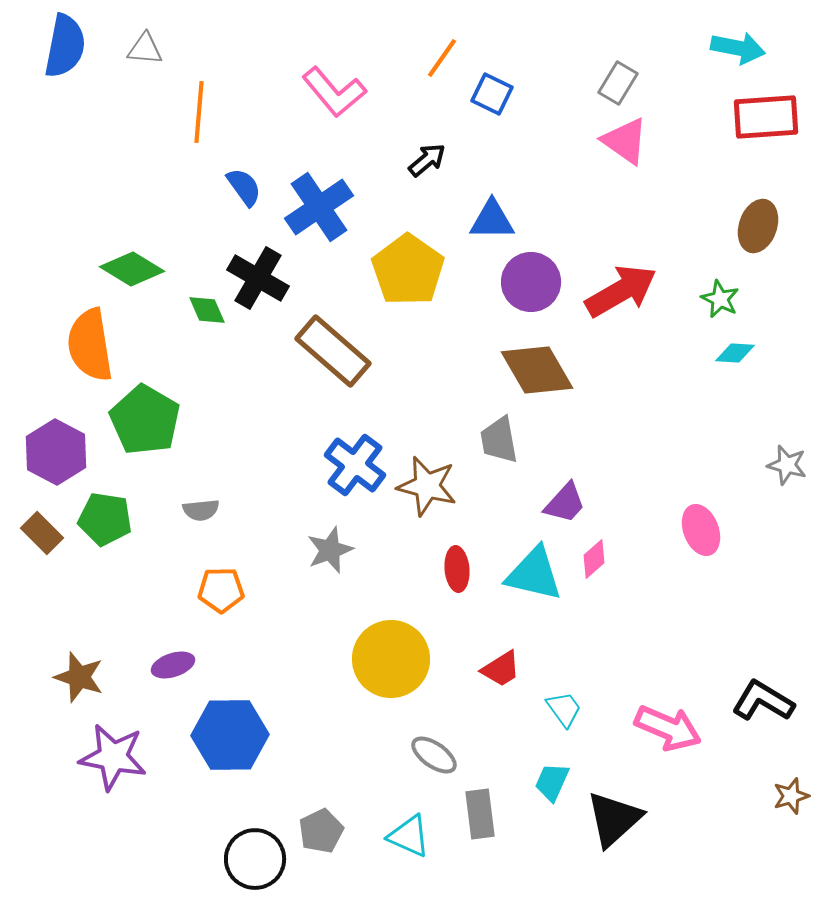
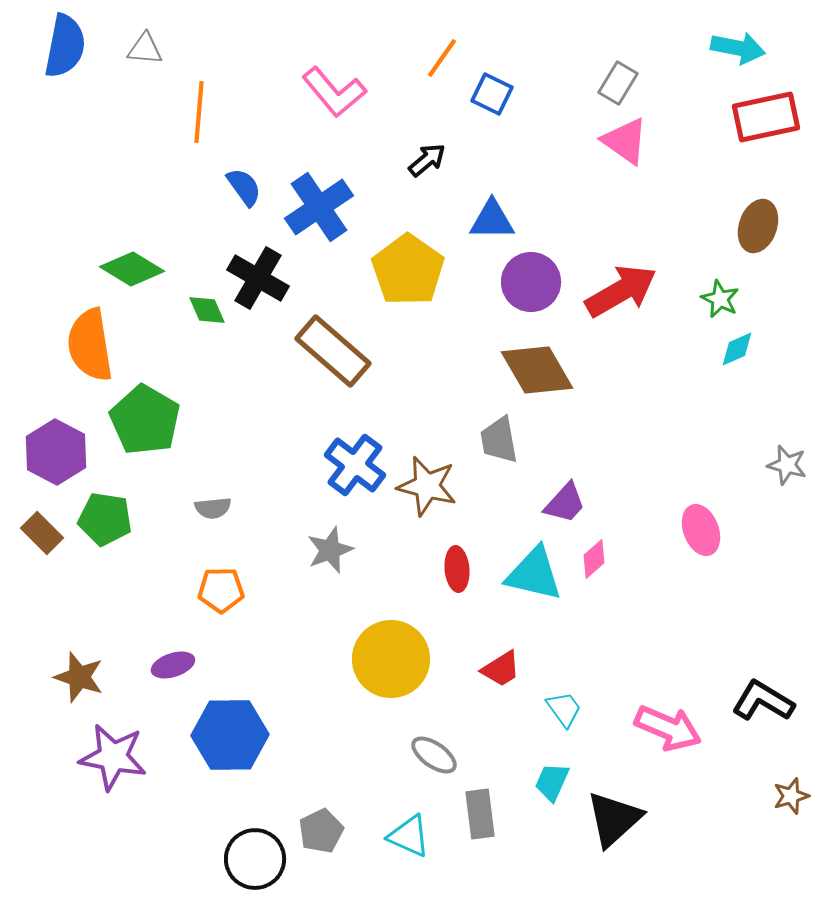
red rectangle at (766, 117): rotated 8 degrees counterclockwise
cyan diamond at (735, 353): moved 2 px right, 4 px up; rotated 27 degrees counterclockwise
gray semicircle at (201, 510): moved 12 px right, 2 px up
